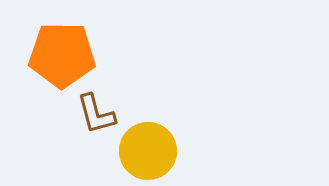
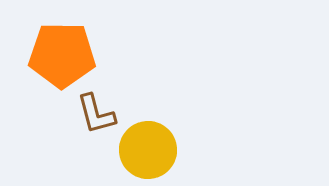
yellow circle: moved 1 px up
